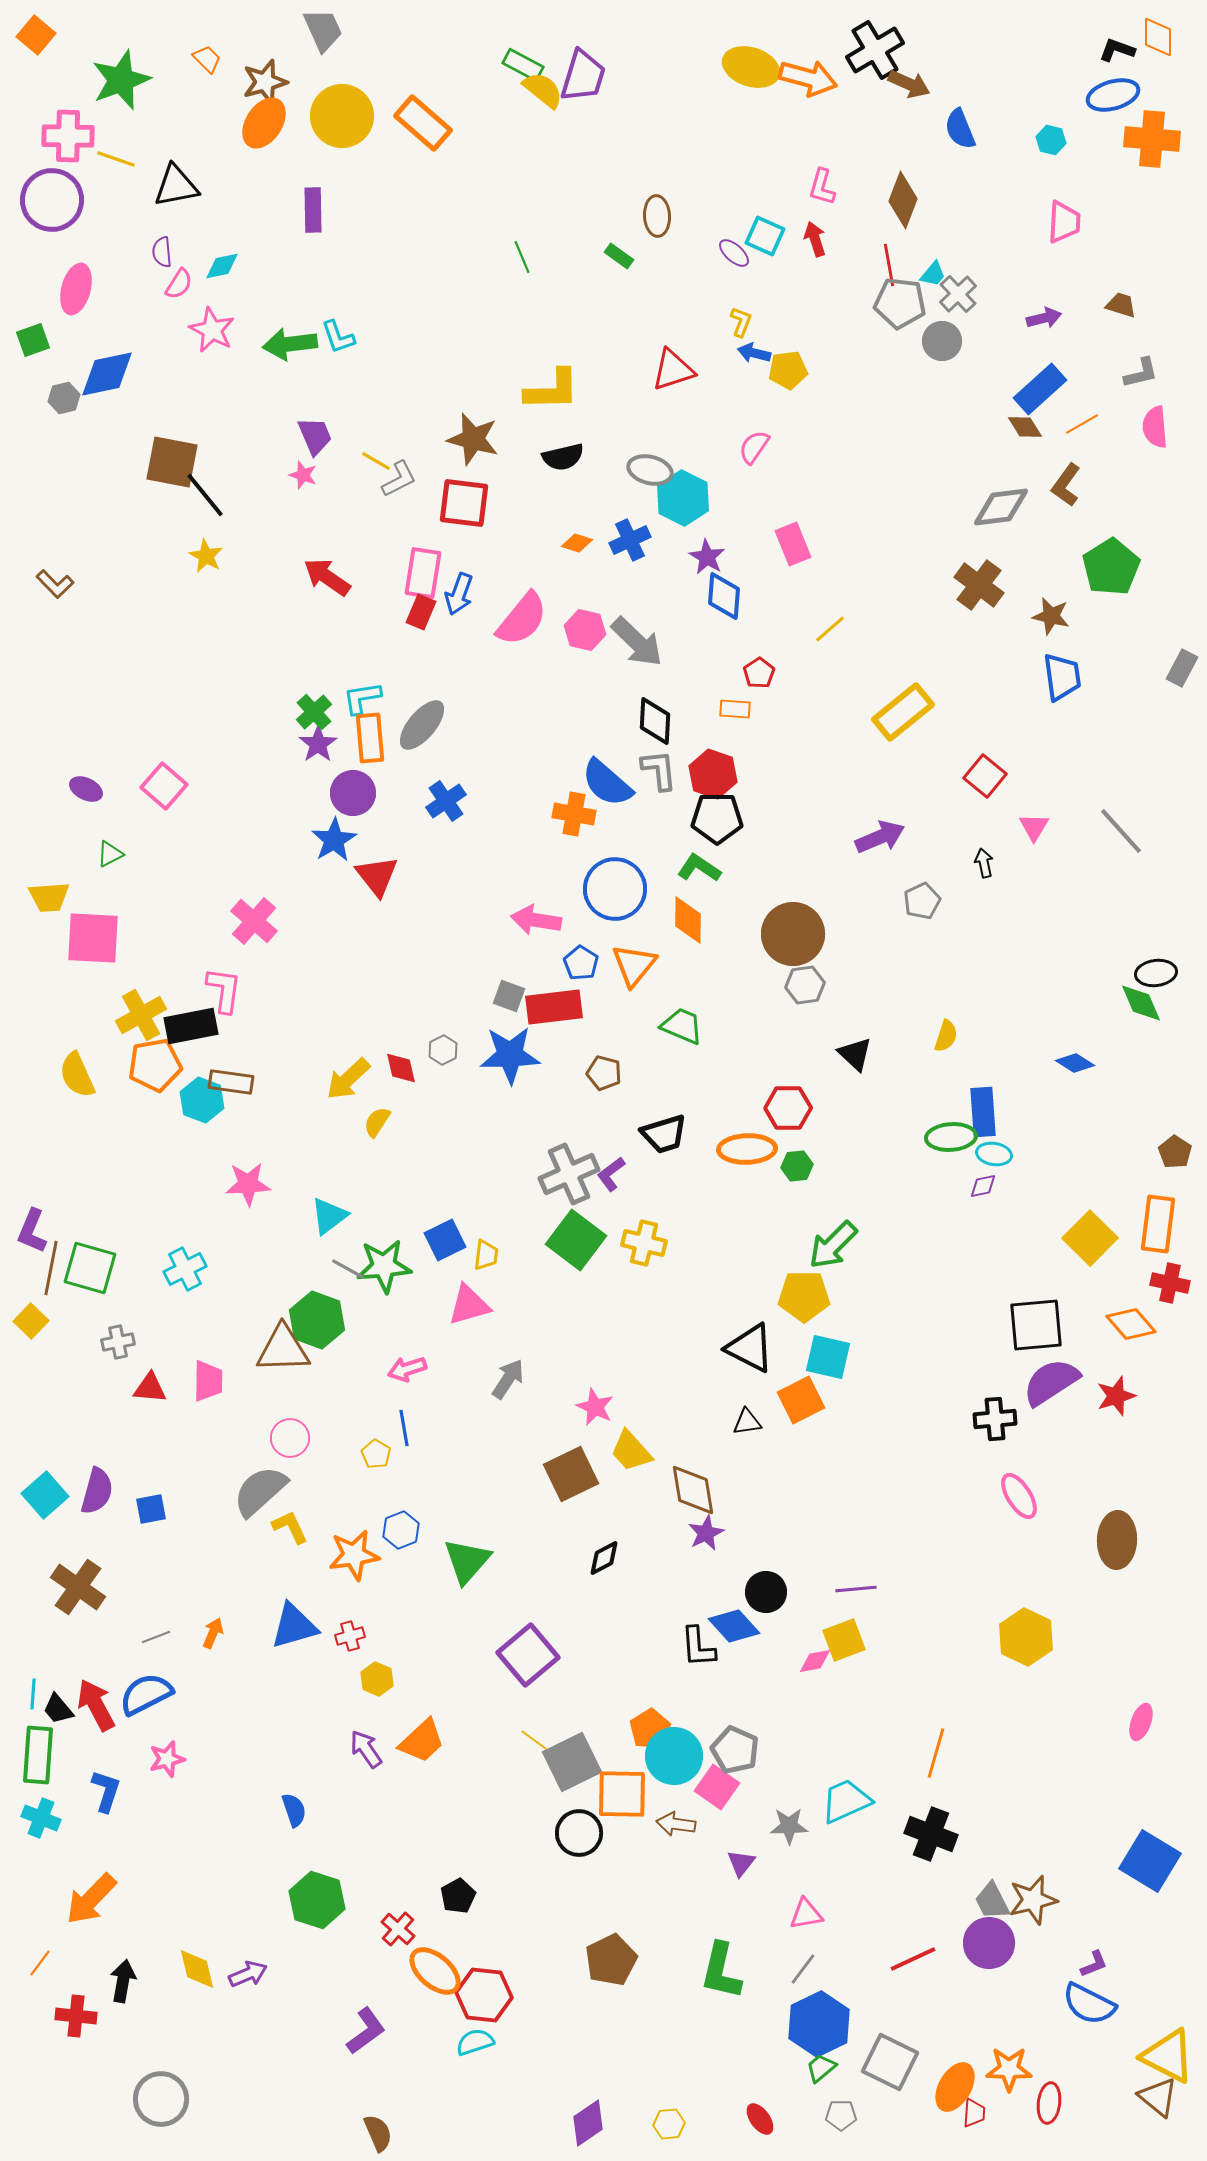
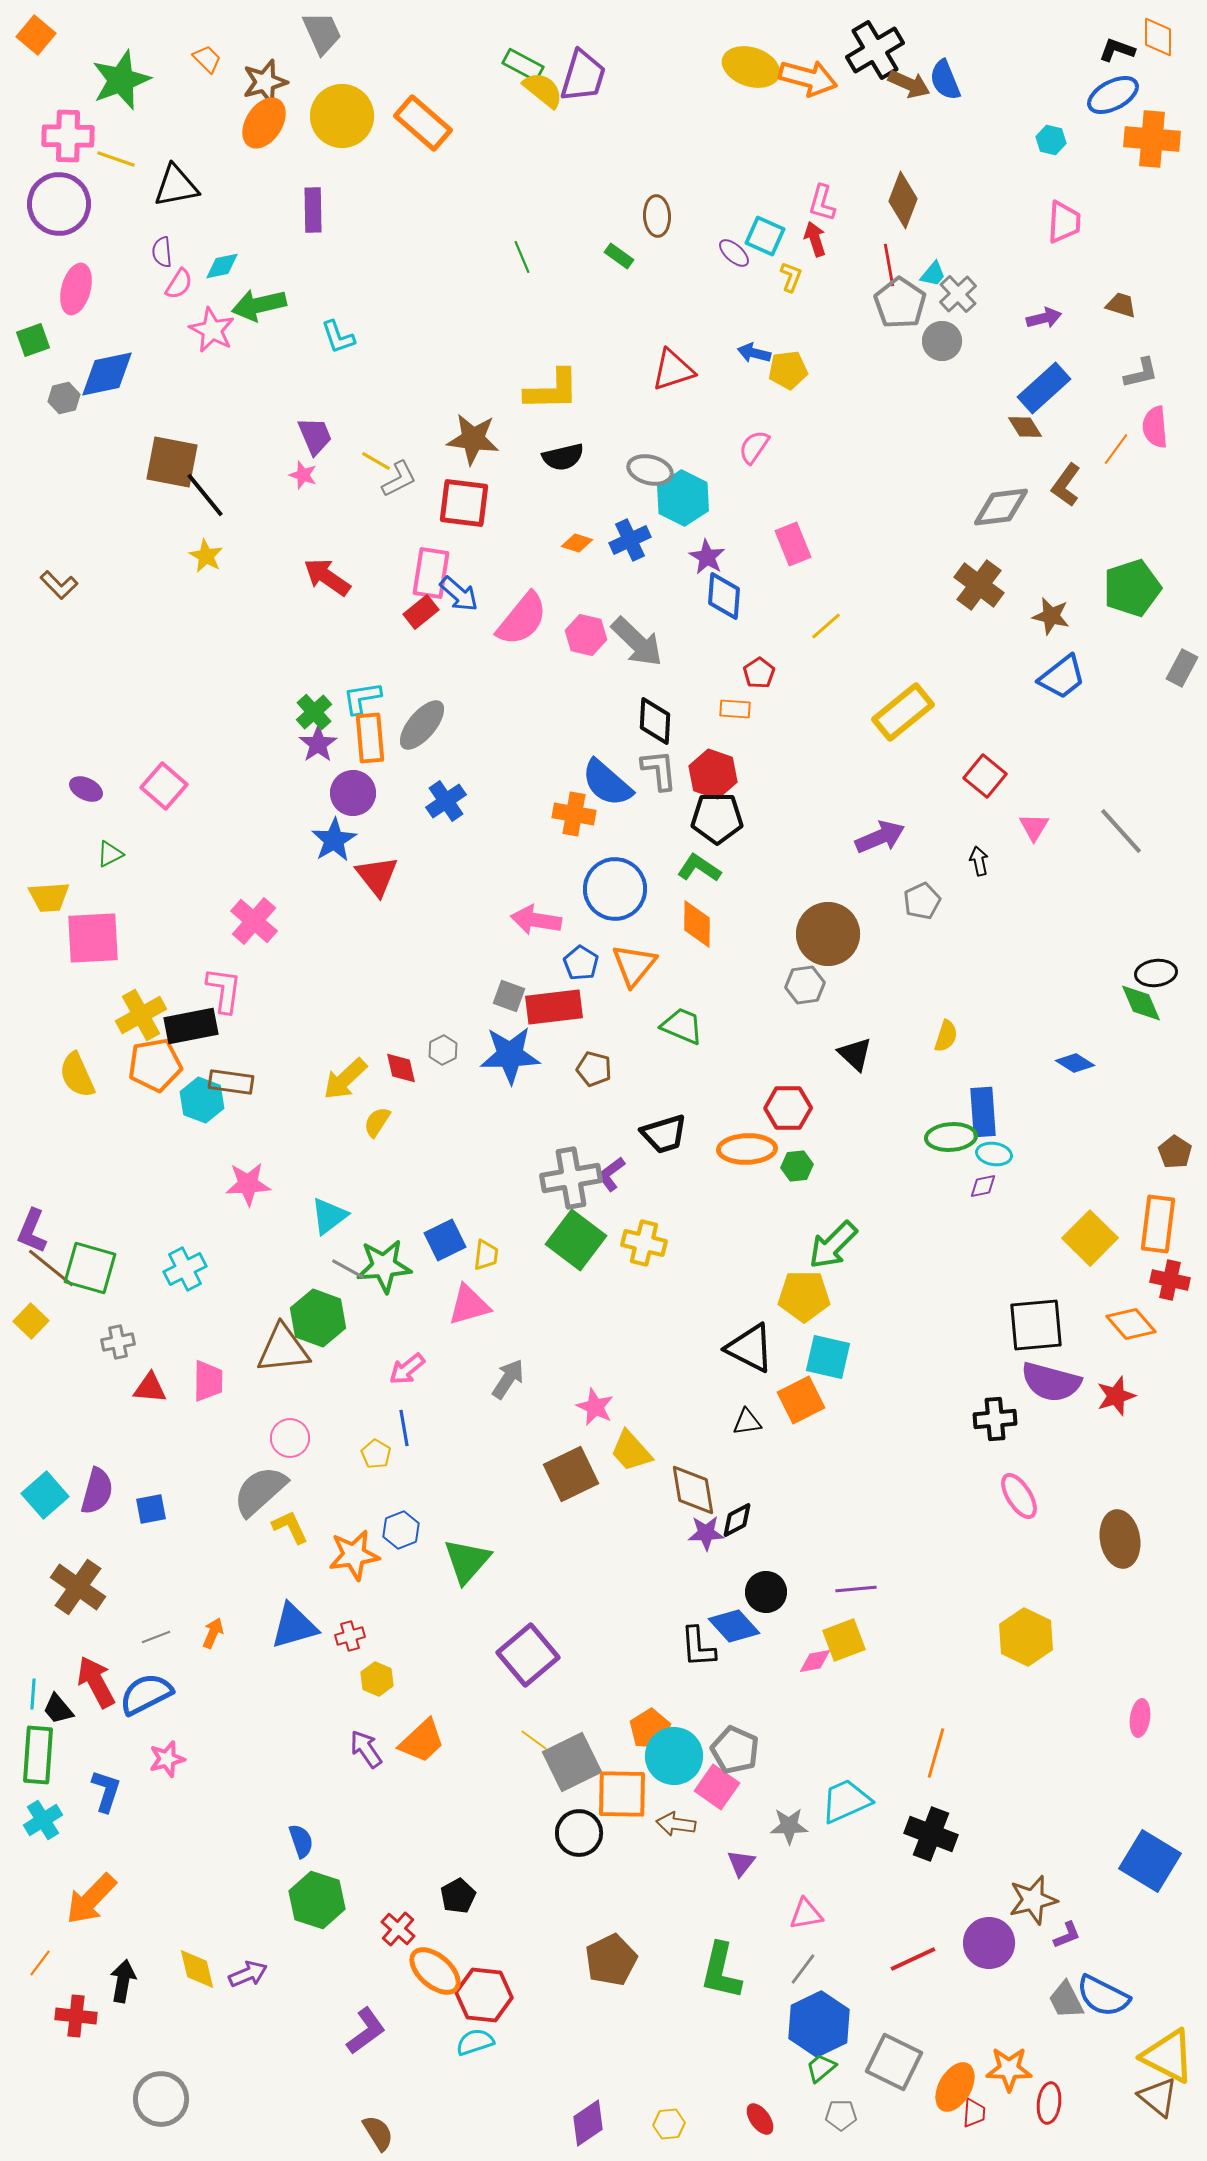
gray trapezoid at (323, 30): moved 1 px left, 3 px down
blue ellipse at (1113, 95): rotated 12 degrees counterclockwise
blue semicircle at (960, 129): moved 15 px left, 49 px up
pink L-shape at (822, 187): moved 16 px down
purple circle at (52, 200): moved 7 px right, 4 px down
gray pentagon at (900, 303): rotated 27 degrees clockwise
yellow L-shape at (741, 322): moved 50 px right, 45 px up
green arrow at (290, 344): moved 31 px left, 39 px up; rotated 6 degrees counterclockwise
blue rectangle at (1040, 389): moved 4 px right, 1 px up
orange line at (1082, 424): moved 34 px right, 25 px down; rotated 24 degrees counterclockwise
brown star at (473, 439): rotated 8 degrees counterclockwise
green pentagon at (1111, 567): moved 21 px right, 21 px down; rotated 14 degrees clockwise
pink rectangle at (423, 573): moved 8 px right
brown L-shape at (55, 584): moved 4 px right, 1 px down
blue arrow at (459, 594): rotated 69 degrees counterclockwise
red rectangle at (421, 612): rotated 28 degrees clockwise
yellow line at (830, 629): moved 4 px left, 3 px up
pink hexagon at (585, 630): moved 1 px right, 5 px down
blue trapezoid at (1062, 677): rotated 60 degrees clockwise
black arrow at (984, 863): moved 5 px left, 2 px up
orange diamond at (688, 920): moved 9 px right, 4 px down
brown circle at (793, 934): moved 35 px right
pink square at (93, 938): rotated 6 degrees counterclockwise
brown pentagon at (604, 1073): moved 10 px left, 4 px up
yellow arrow at (348, 1079): moved 3 px left
gray cross at (569, 1174): moved 2 px right, 4 px down; rotated 14 degrees clockwise
brown line at (51, 1268): rotated 62 degrees counterclockwise
red cross at (1170, 1283): moved 3 px up
green hexagon at (317, 1320): moved 1 px right, 2 px up
brown triangle at (283, 1349): rotated 4 degrees counterclockwise
pink arrow at (407, 1369): rotated 21 degrees counterclockwise
purple semicircle at (1051, 1382): rotated 132 degrees counterclockwise
purple star at (706, 1533): rotated 24 degrees clockwise
brown ellipse at (1117, 1540): moved 3 px right, 1 px up; rotated 12 degrees counterclockwise
black diamond at (604, 1558): moved 133 px right, 38 px up
red arrow at (96, 1705): moved 23 px up
pink ellipse at (1141, 1722): moved 1 px left, 4 px up; rotated 12 degrees counterclockwise
blue semicircle at (294, 1810): moved 7 px right, 31 px down
cyan cross at (41, 1818): moved 2 px right, 2 px down; rotated 36 degrees clockwise
gray trapezoid at (992, 1901): moved 74 px right, 99 px down
purple L-shape at (1094, 1964): moved 27 px left, 29 px up
blue semicircle at (1089, 2004): moved 14 px right, 8 px up
gray square at (890, 2062): moved 4 px right
brown semicircle at (378, 2133): rotated 9 degrees counterclockwise
